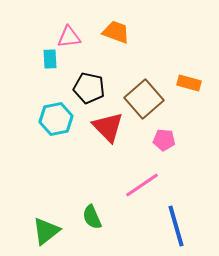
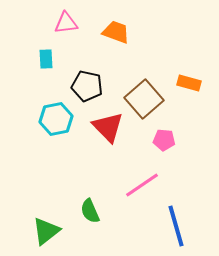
pink triangle: moved 3 px left, 14 px up
cyan rectangle: moved 4 px left
black pentagon: moved 2 px left, 2 px up
green semicircle: moved 2 px left, 6 px up
